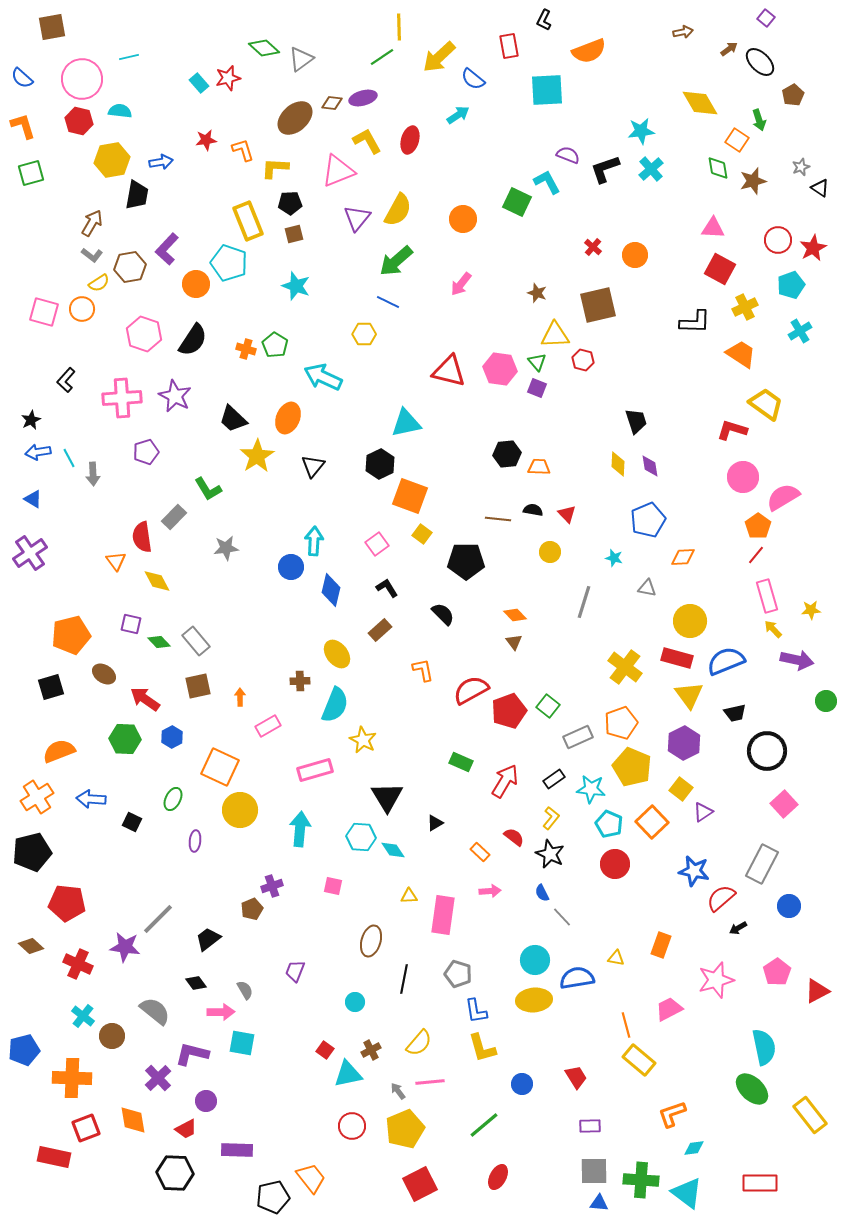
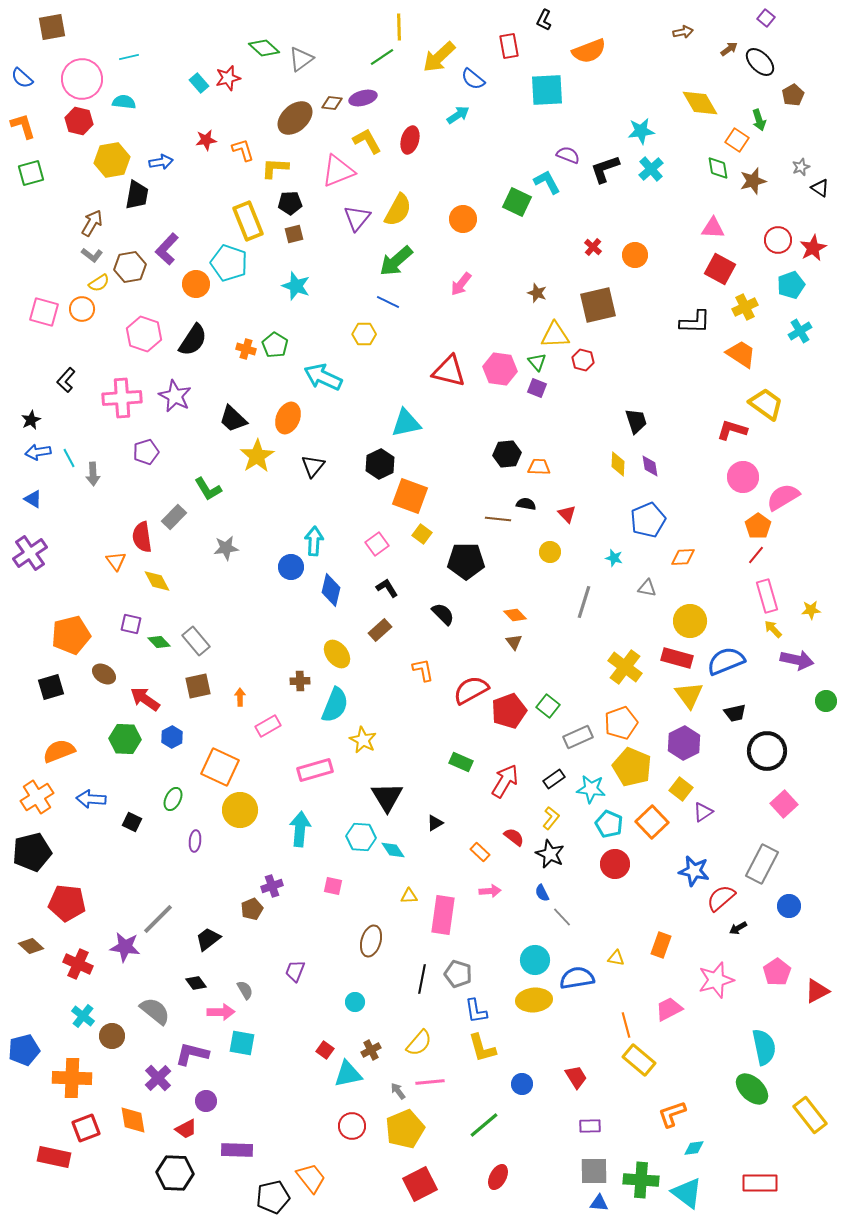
cyan semicircle at (120, 111): moved 4 px right, 9 px up
black semicircle at (533, 510): moved 7 px left, 6 px up
black line at (404, 979): moved 18 px right
